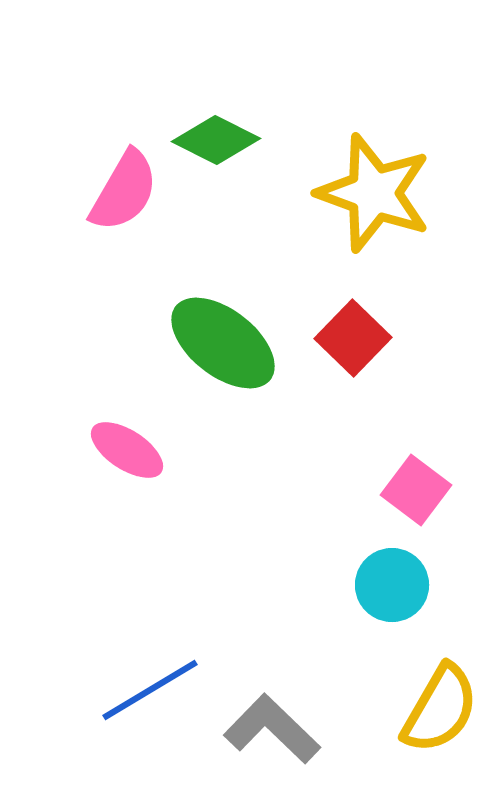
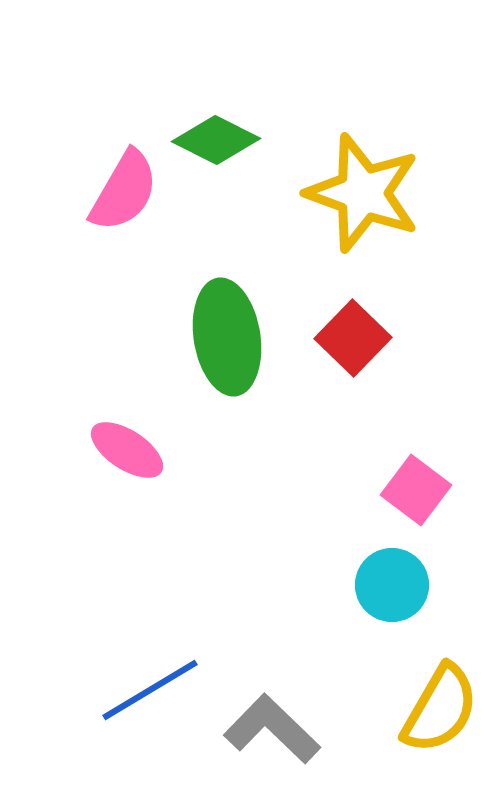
yellow star: moved 11 px left
green ellipse: moved 4 px right, 6 px up; rotated 43 degrees clockwise
